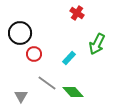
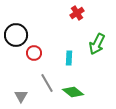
red cross: rotated 24 degrees clockwise
black circle: moved 4 px left, 2 px down
red circle: moved 1 px up
cyan rectangle: rotated 40 degrees counterclockwise
gray line: rotated 24 degrees clockwise
green diamond: rotated 10 degrees counterclockwise
